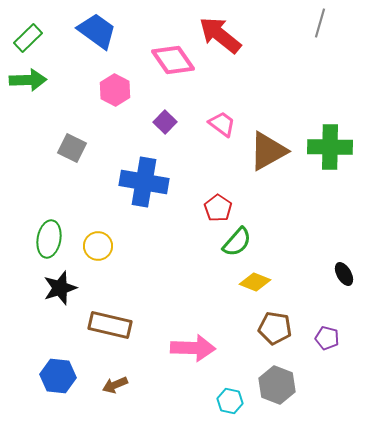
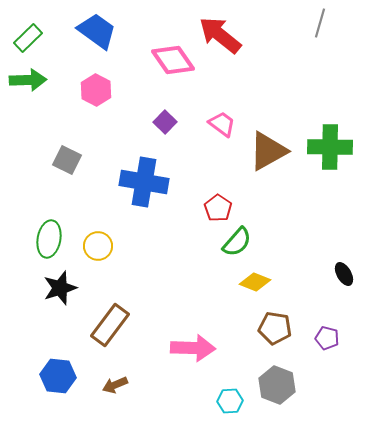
pink hexagon: moved 19 px left
gray square: moved 5 px left, 12 px down
brown rectangle: rotated 66 degrees counterclockwise
cyan hexagon: rotated 15 degrees counterclockwise
